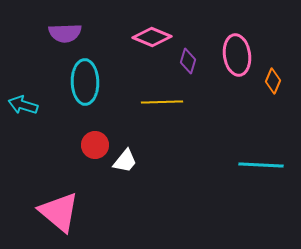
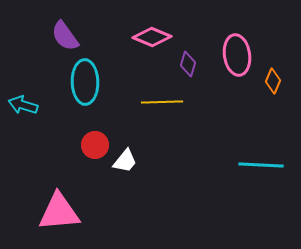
purple semicircle: moved 3 px down; rotated 56 degrees clockwise
purple diamond: moved 3 px down
pink triangle: rotated 45 degrees counterclockwise
